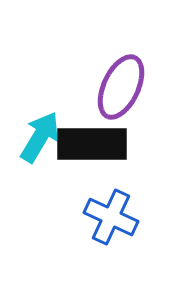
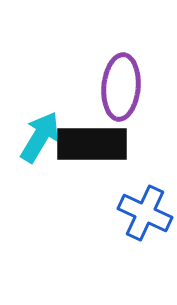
purple ellipse: rotated 20 degrees counterclockwise
blue cross: moved 34 px right, 4 px up
